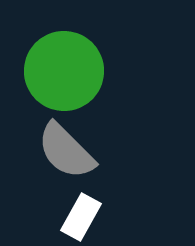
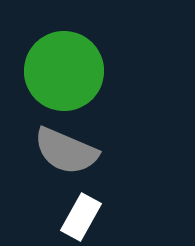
gray semicircle: rotated 22 degrees counterclockwise
